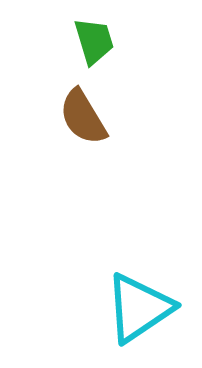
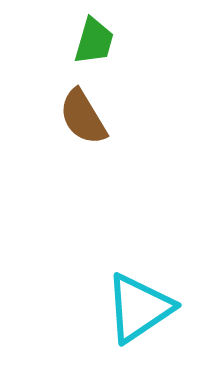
green trapezoid: rotated 33 degrees clockwise
